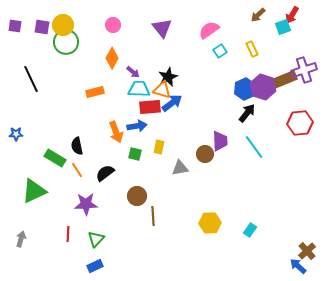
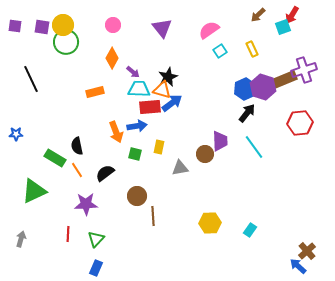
blue rectangle at (95, 266): moved 1 px right, 2 px down; rotated 42 degrees counterclockwise
